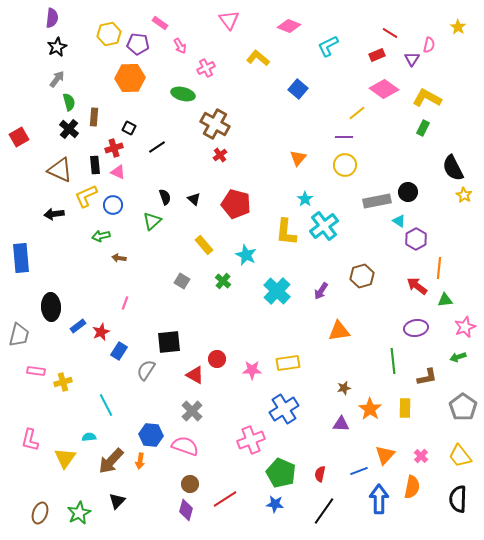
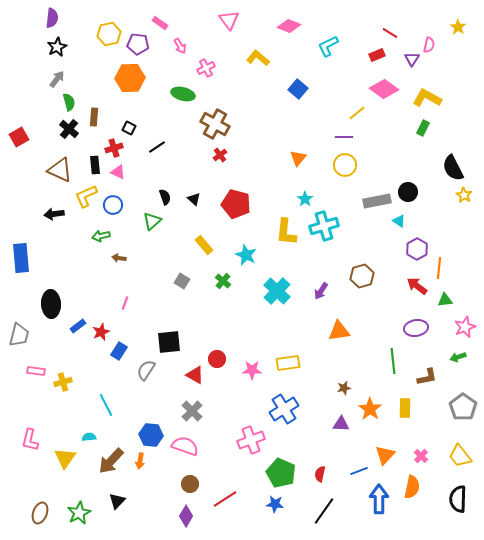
cyan cross at (324, 226): rotated 20 degrees clockwise
purple hexagon at (416, 239): moved 1 px right, 10 px down
black ellipse at (51, 307): moved 3 px up
purple diamond at (186, 510): moved 6 px down; rotated 15 degrees clockwise
